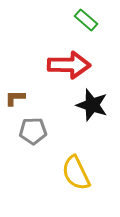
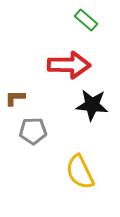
black star: rotated 12 degrees counterclockwise
yellow semicircle: moved 4 px right, 1 px up
